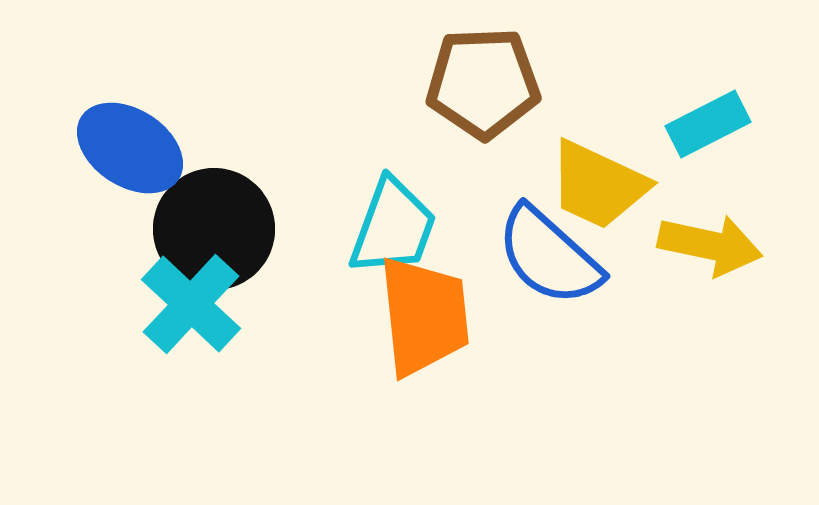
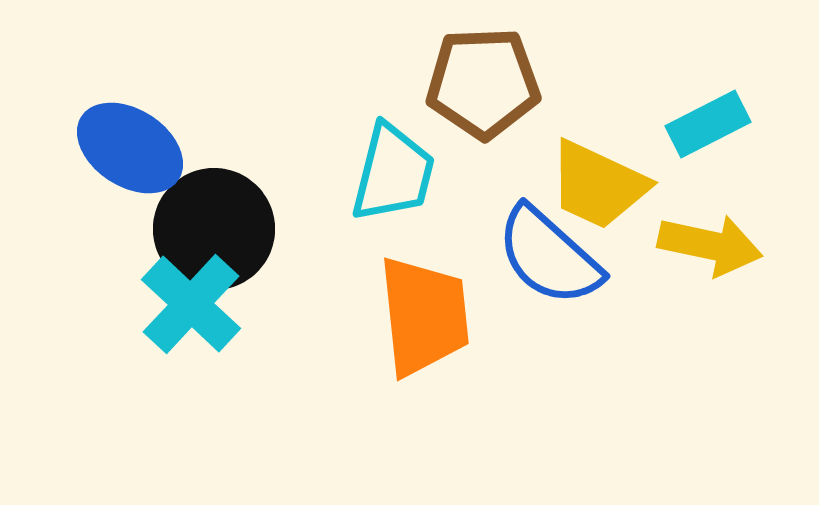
cyan trapezoid: moved 54 px up; rotated 6 degrees counterclockwise
